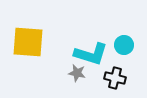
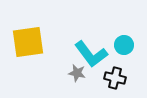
yellow square: rotated 12 degrees counterclockwise
cyan L-shape: rotated 36 degrees clockwise
